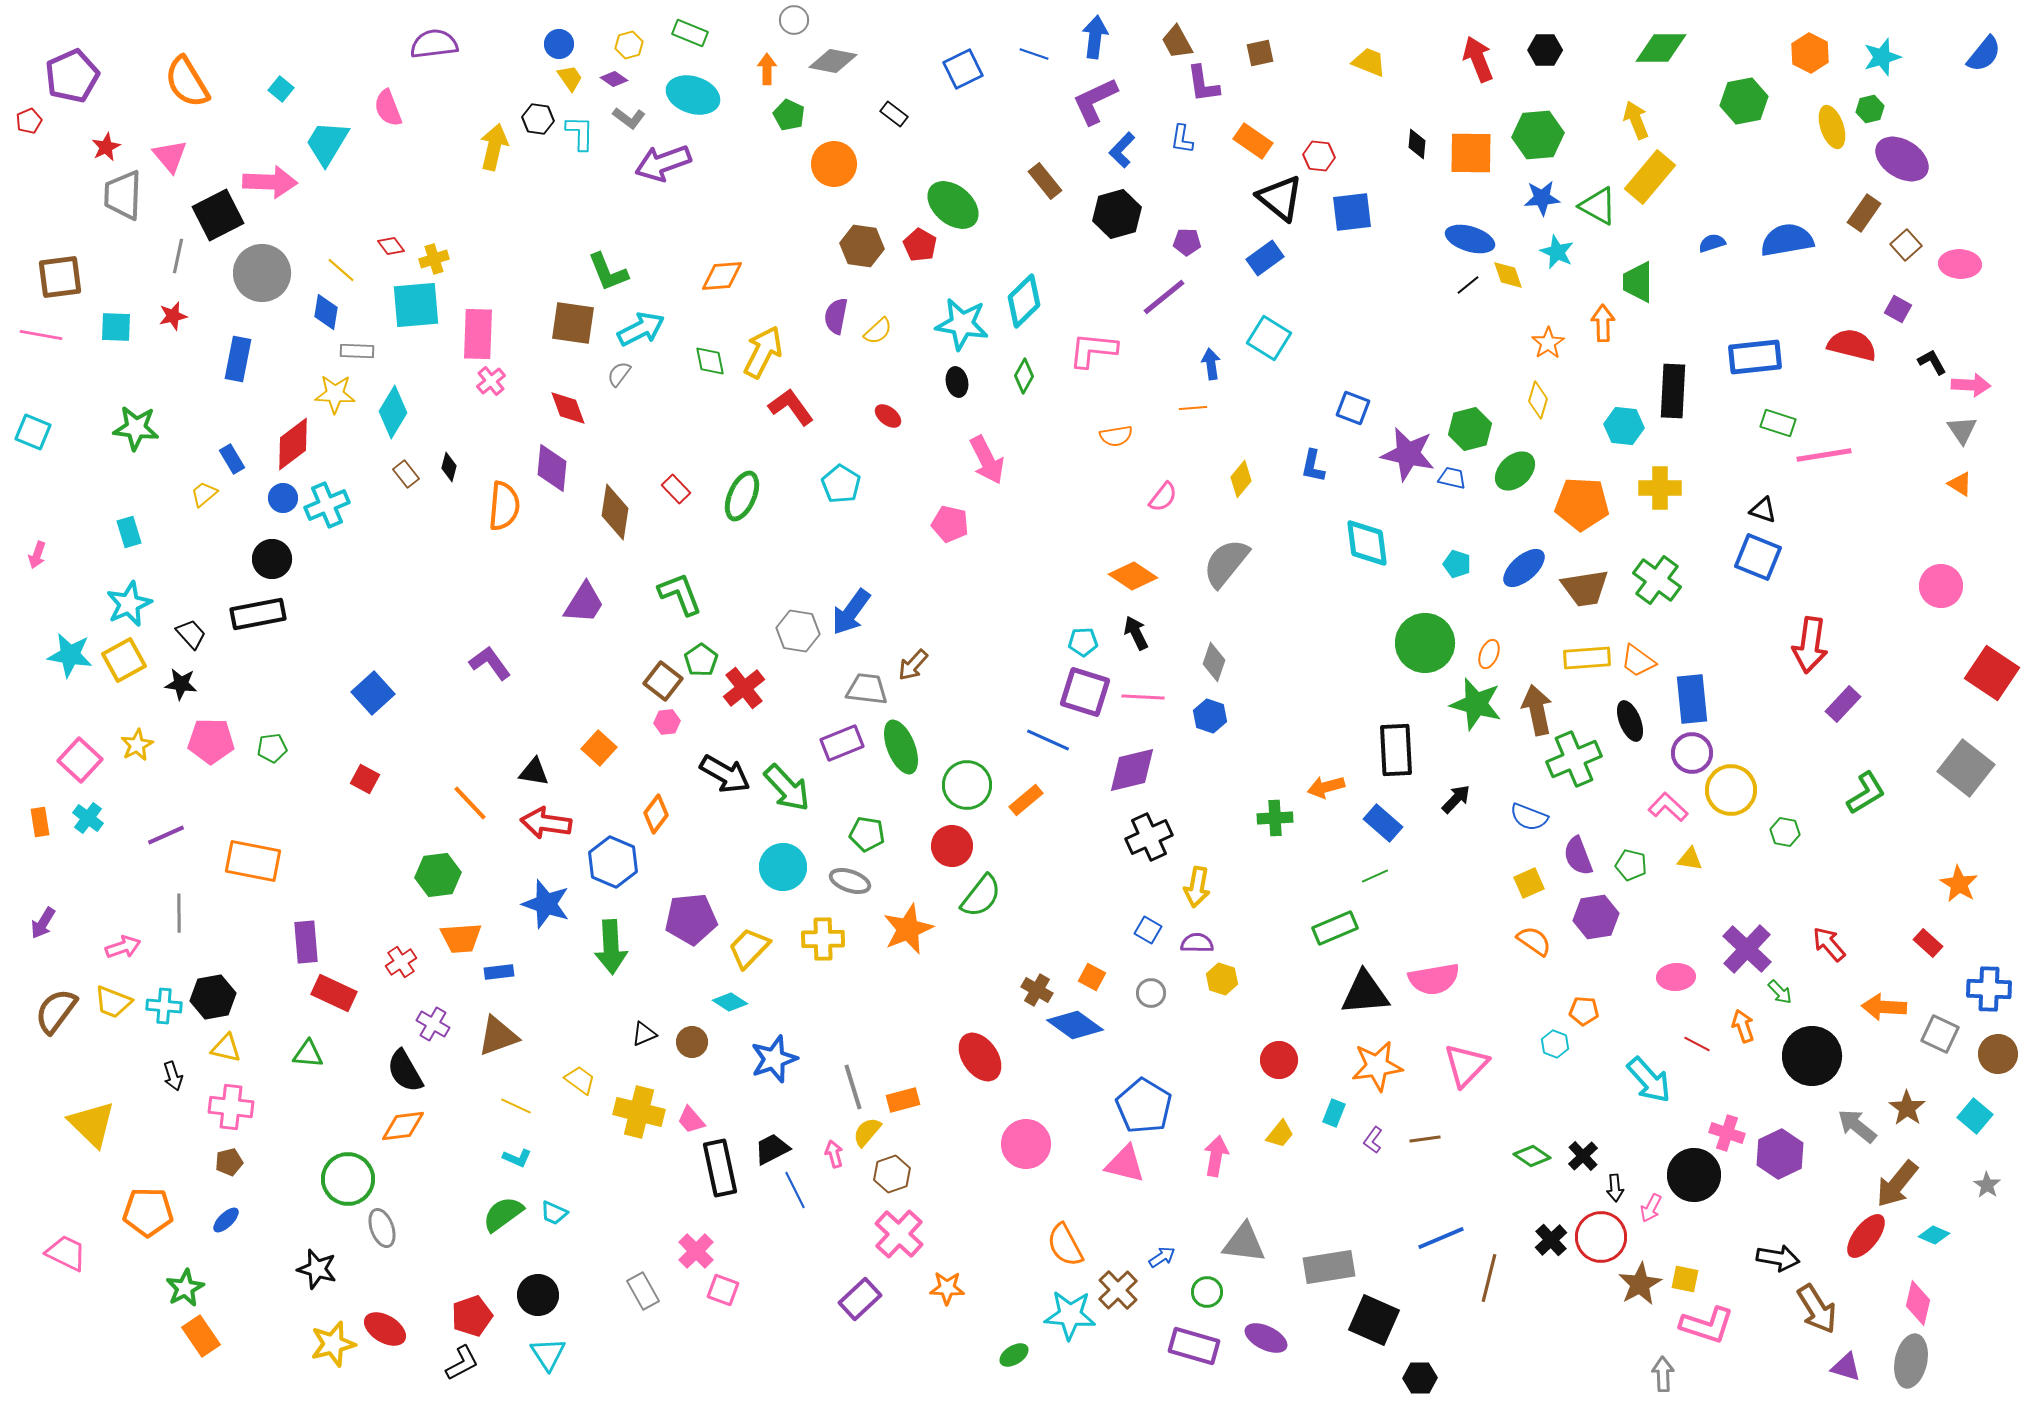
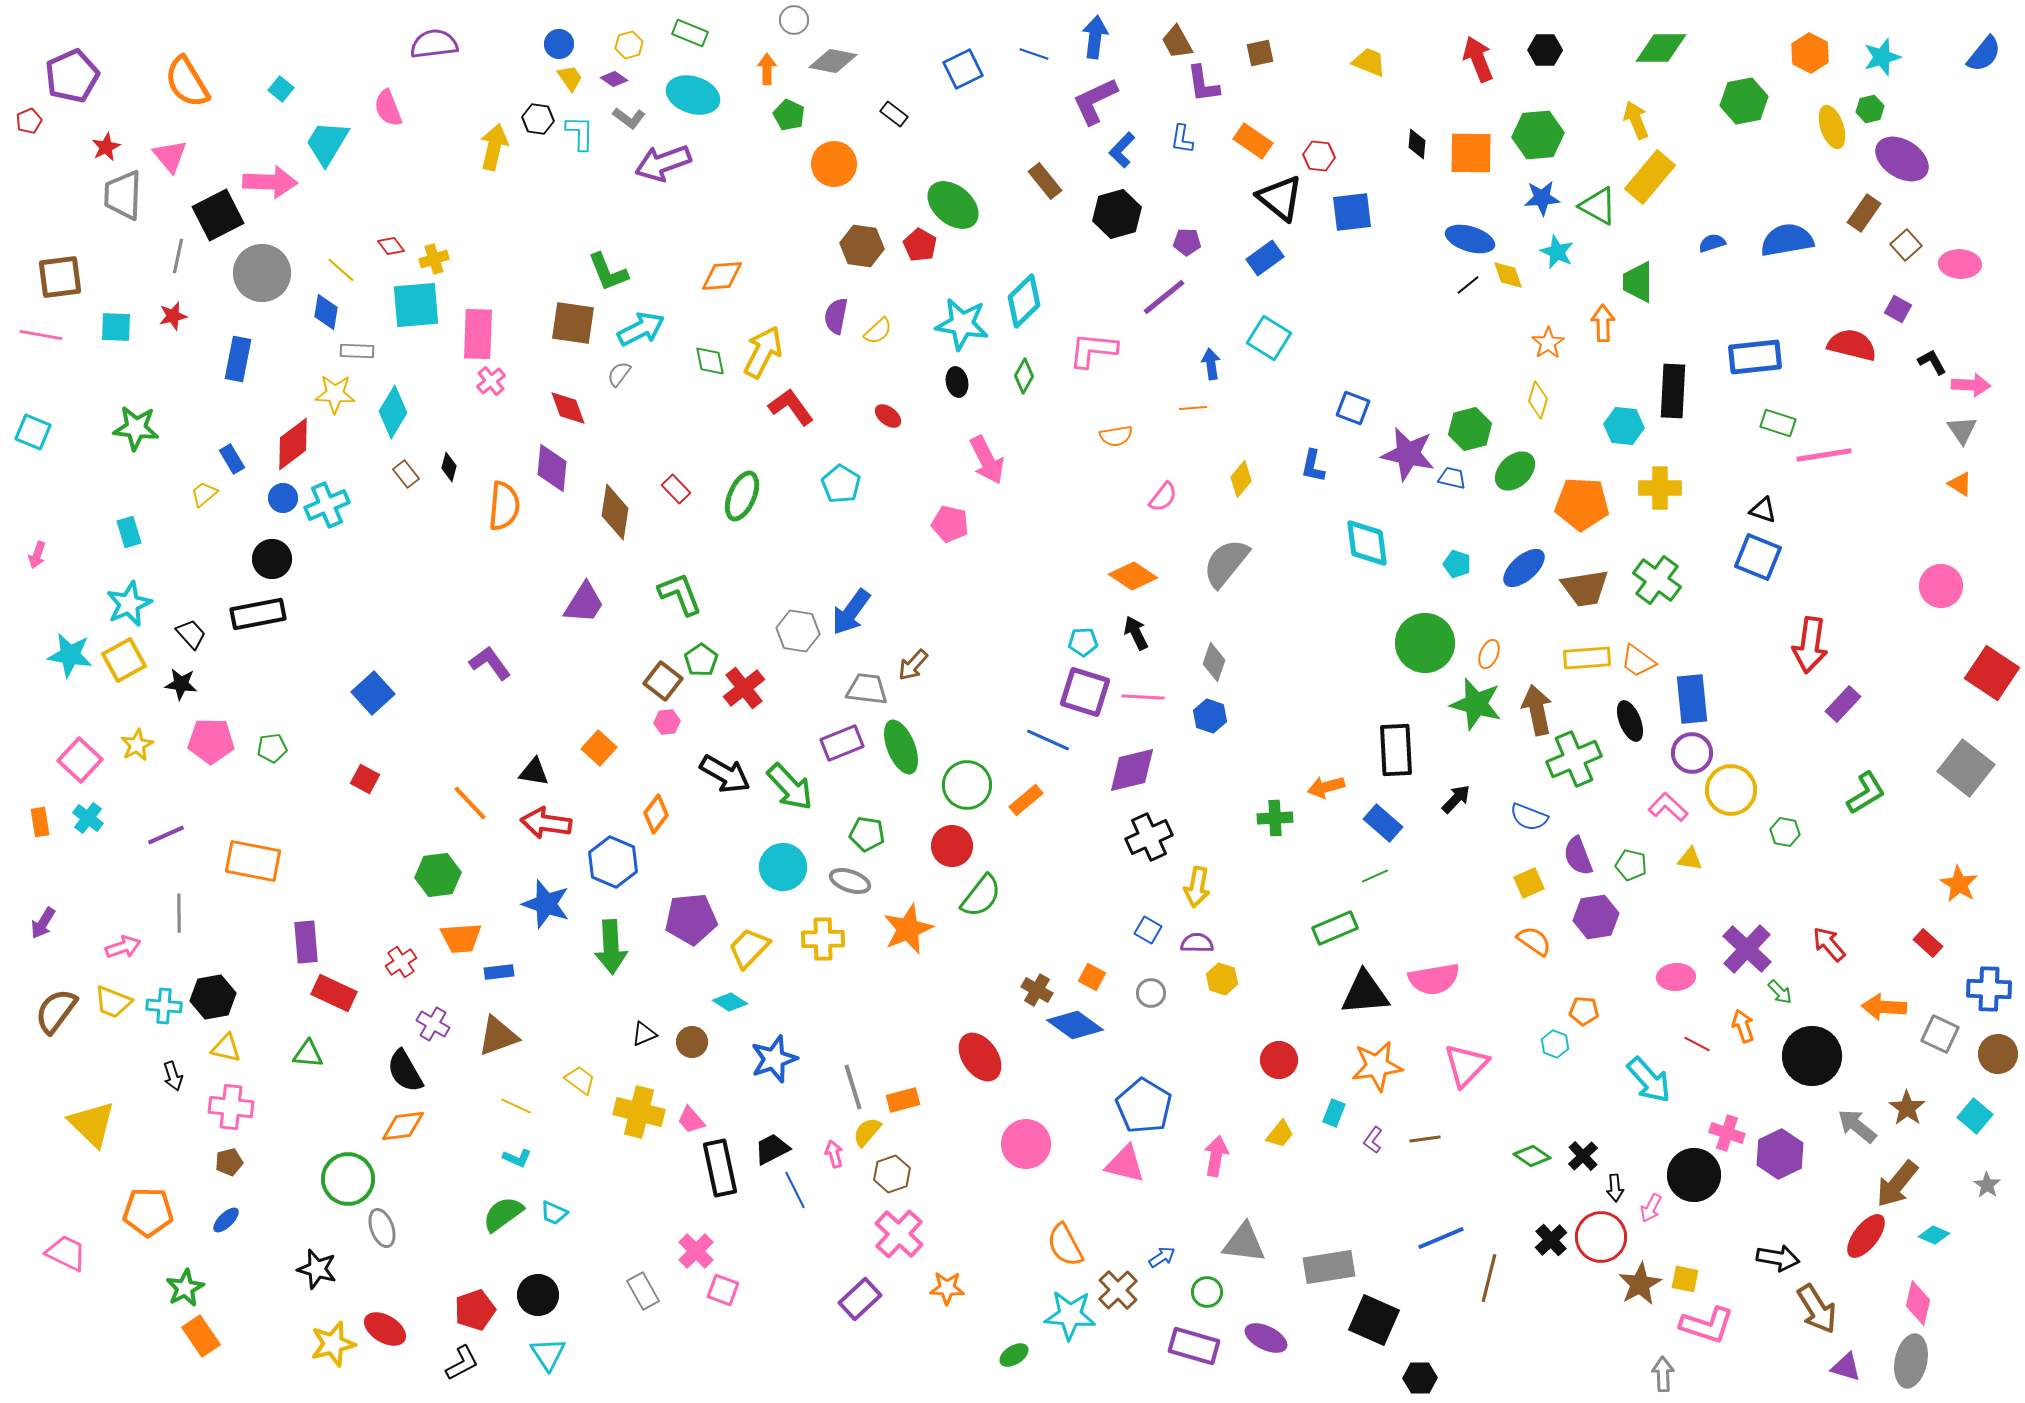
green arrow at (787, 788): moved 3 px right, 1 px up
red pentagon at (472, 1316): moved 3 px right, 6 px up
